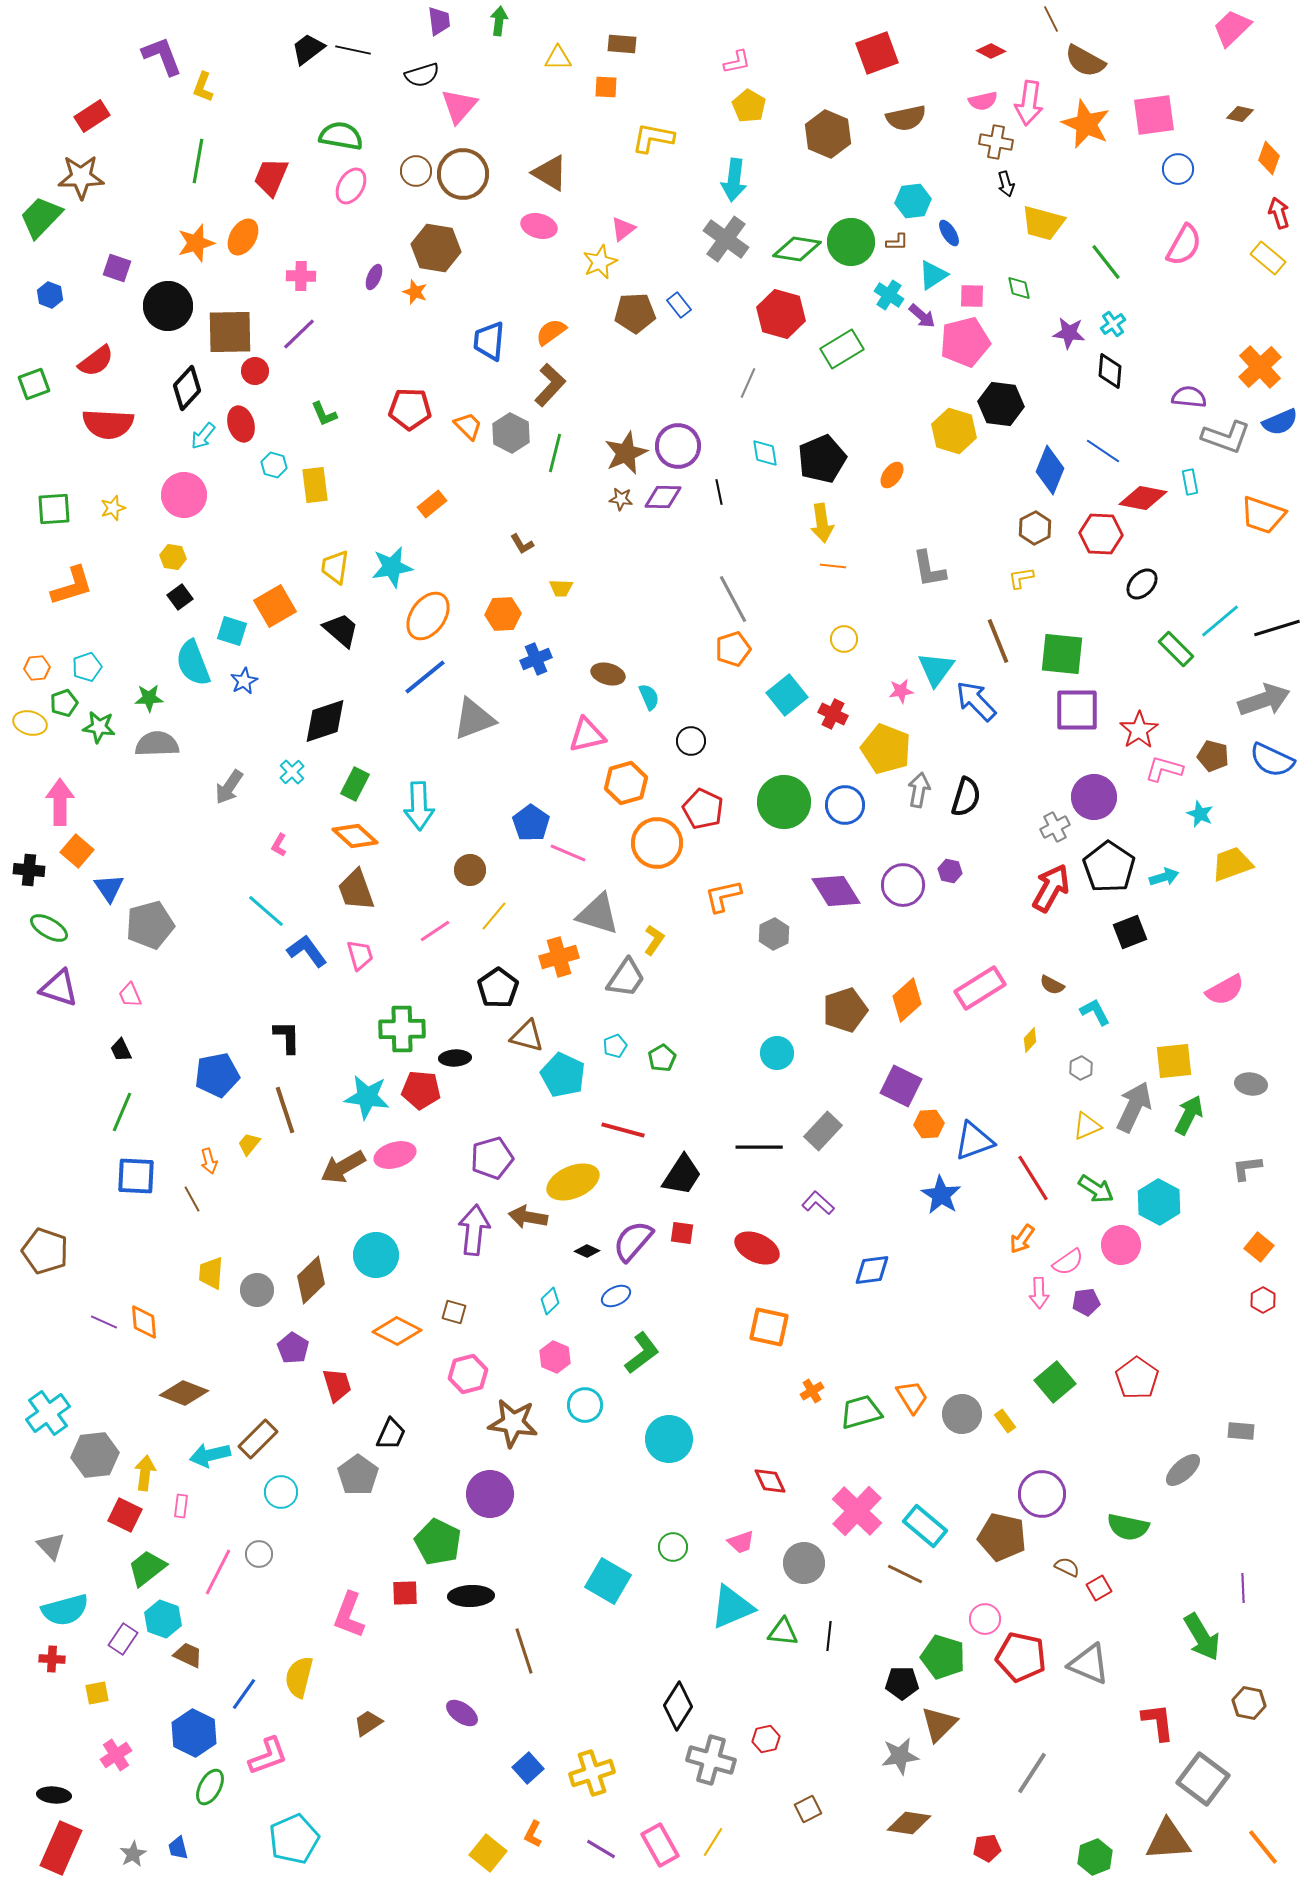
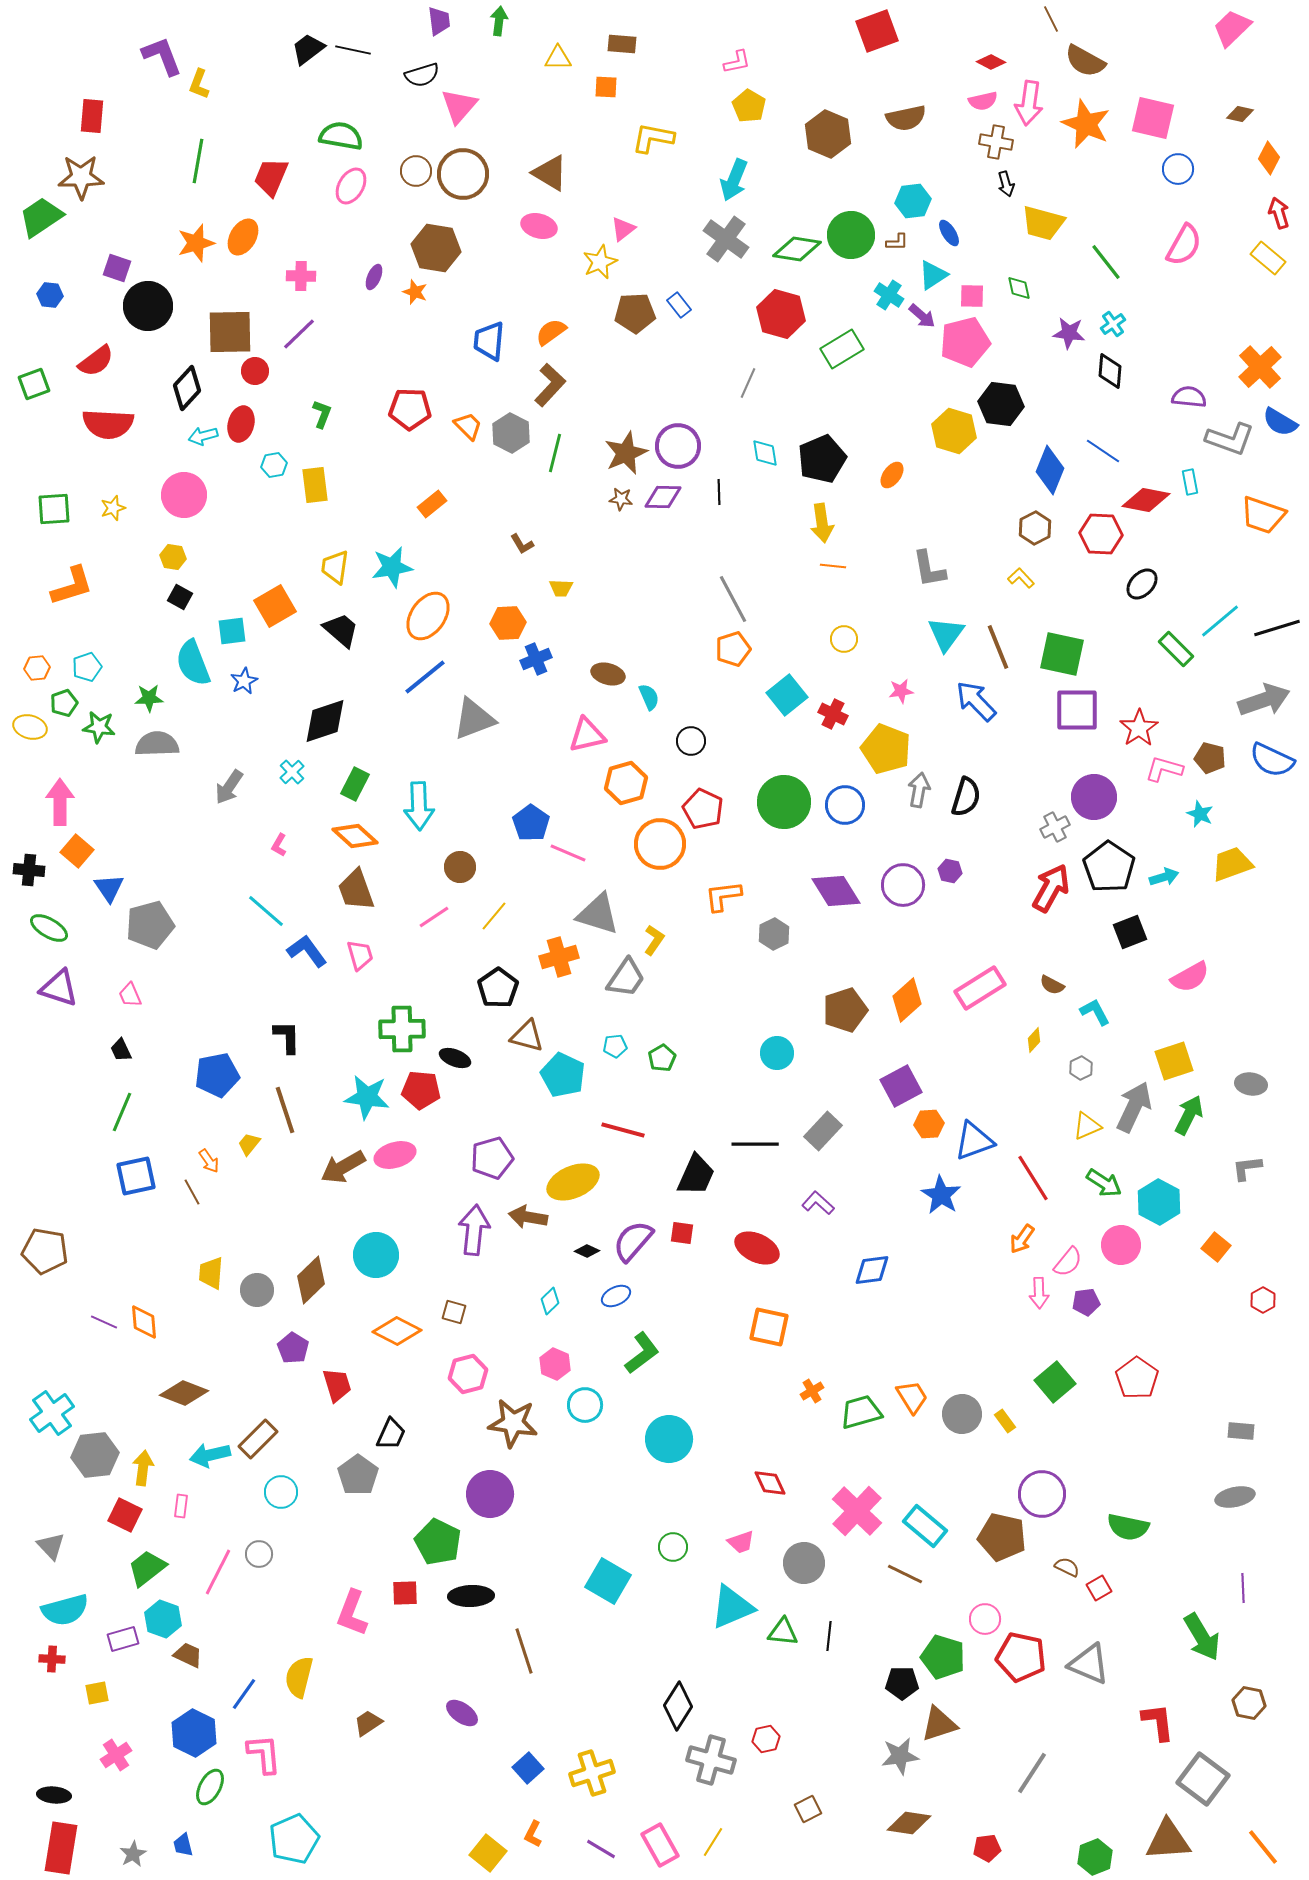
red diamond at (991, 51): moved 11 px down
red square at (877, 53): moved 22 px up
yellow L-shape at (203, 87): moved 4 px left, 3 px up
pink square at (1154, 115): moved 1 px left, 3 px down; rotated 21 degrees clockwise
red rectangle at (92, 116): rotated 52 degrees counterclockwise
orange diamond at (1269, 158): rotated 8 degrees clockwise
cyan arrow at (734, 180): rotated 15 degrees clockwise
green trapezoid at (41, 217): rotated 12 degrees clockwise
green circle at (851, 242): moved 7 px up
blue hexagon at (50, 295): rotated 15 degrees counterclockwise
black circle at (168, 306): moved 20 px left
green L-shape at (324, 414): moved 2 px left; rotated 136 degrees counterclockwise
blue semicircle at (1280, 422): rotated 54 degrees clockwise
red ellipse at (241, 424): rotated 32 degrees clockwise
cyan arrow at (203, 436): rotated 36 degrees clockwise
gray L-shape at (1226, 437): moved 4 px right, 2 px down
cyan hexagon at (274, 465): rotated 25 degrees counterclockwise
black line at (719, 492): rotated 10 degrees clockwise
red diamond at (1143, 498): moved 3 px right, 2 px down
yellow L-shape at (1021, 578): rotated 56 degrees clockwise
black square at (180, 597): rotated 25 degrees counterclockwise
orange hexagon at (503, 614): moved 5 px right, 9 px down
cyan square at (232, 631): rotated 24 degrees counterclockwise
brown line at (998, 641): moved 6 px down
green square at (1062, 654): rotated 6 degrees clockwise
cyan triangle at (936, 669): moved 10 px right, 35 px up
yellow ellipse at (30, 723): moved 4 px down
red star at (1139, 730): moved 2 px up
brown pentagon at (1213, 756): moved 3 px left, 2 px down
orange circle at (657, 843): moved 3 px right, 1 px down
brown circle at (470, 870): moved 10 px left, 3 px up
orange L-shape at (723, 896): rotated 6 degrees clockwise
pink line at (435, 931): moved 1 px left, 14 px up
pink semicircle at (1225, 990): moved 35 px left, 13 px up
yellow diamond at (1030, 1040): moved 4 px right
cyan pentagon at (615, 1046): rotated 15 degrees clockwise
black ellipse at (455, 1058): rotated 24 degrees clockwise
yellow square at (1174, 1061): rotated 12 degrees counterclockwise
purple square at (901, 1086): rotated 36 degrees clockwise
black line at (759, 1147): moved 4 px left, 3 px up
orange arrow at (209, 1161): rotated 20 degrees counterclockwise
black trapezoid at (682, 1175): moved 14 px right; rotated 9 degrees counterclockwise
blue square at (136, 1176): rotated 15 degrees counterclockwise
green arrow at (1096, 1189): moved 8 px right, 6 px up
brown line at (192, 1199): moved 7 px up
orange square at (1259, 1247): moved 43 px left
brown pentagon at (45, 1251): rotated 9 degrees counterclockwise
pink semicircle at (1068, 1262): rotated 16 degrees counterclockwise
pink hexagon at (555, 1357): moved 7 px down
cyan cross at (48, 1413): moved 4 px right
gray ellipse at (1183, 1470): moved 52 px right, 27 px down; rotated 30 degrees clockwise
yellow arrow at (145, 1473): moved 2 px left, 5 px up
red diamond at (770, 1481): moved 2 px down
pink L-shape at (349, 1615): moved 3 px right, 2 px up
purple rectangle at (123, 1639): rotated 40 degrees clockwise
brown triangle at (939, 1724): rotated 27 degrees clockwise
pink L-shape at (268, 1756): moved 4 px left, 2 px up; rotated 75 degrees counterclockwise
red rectangle at (61, 1848): rotated 15 degrees counterclockwise
blue trapezoid at (178, 1848): moved 5 px right, 3 px up
